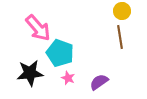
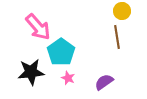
pink arrow: moved 1 px up
brown line: moved 3 px left
cyan pentagon: moved 1 px right, 1 px up; rotated 16 degrees clockwise
black star: moved 1 px right, 1 px up
purple semicircle: moved 5 px right
